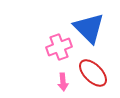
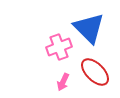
red ellipse: moved 2 px right, 1 px up
pink arrow: rotated 30 degrees clockwise
